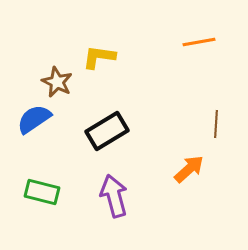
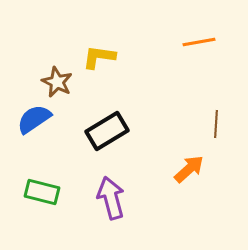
purple arrow: moved 3 px left, 2 px down
